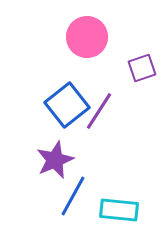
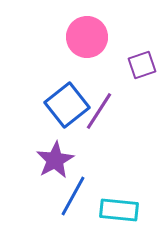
purple square: moved 3 px up
purple star: rotated 6 degrees counterclockwise
